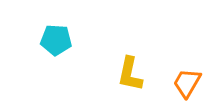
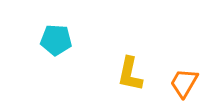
orange trapezoid: moved 3 px left
